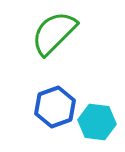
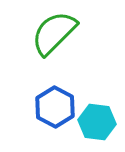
blue hexagon: rotated 12 degrees counterclockwise
